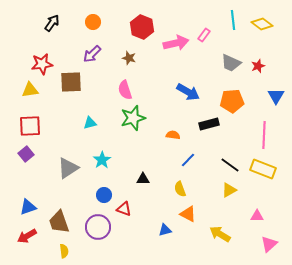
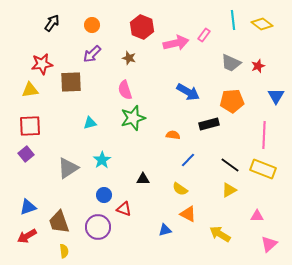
orange circle at (93, 22): moved 1 px left, 3 px down
yellow semicircle at (180, 189): rotated 35 degrees counterclockwise
